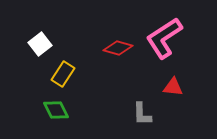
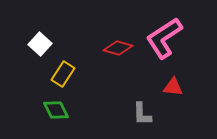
white square: rotated 10 degrees counterclockwise
